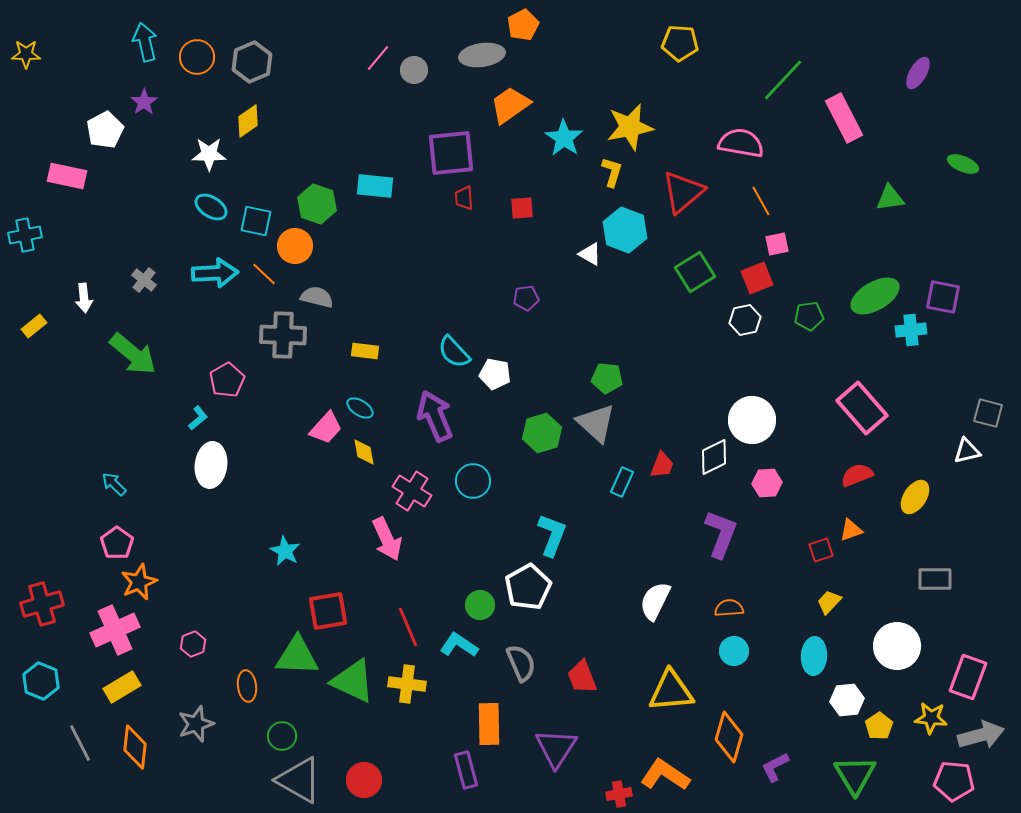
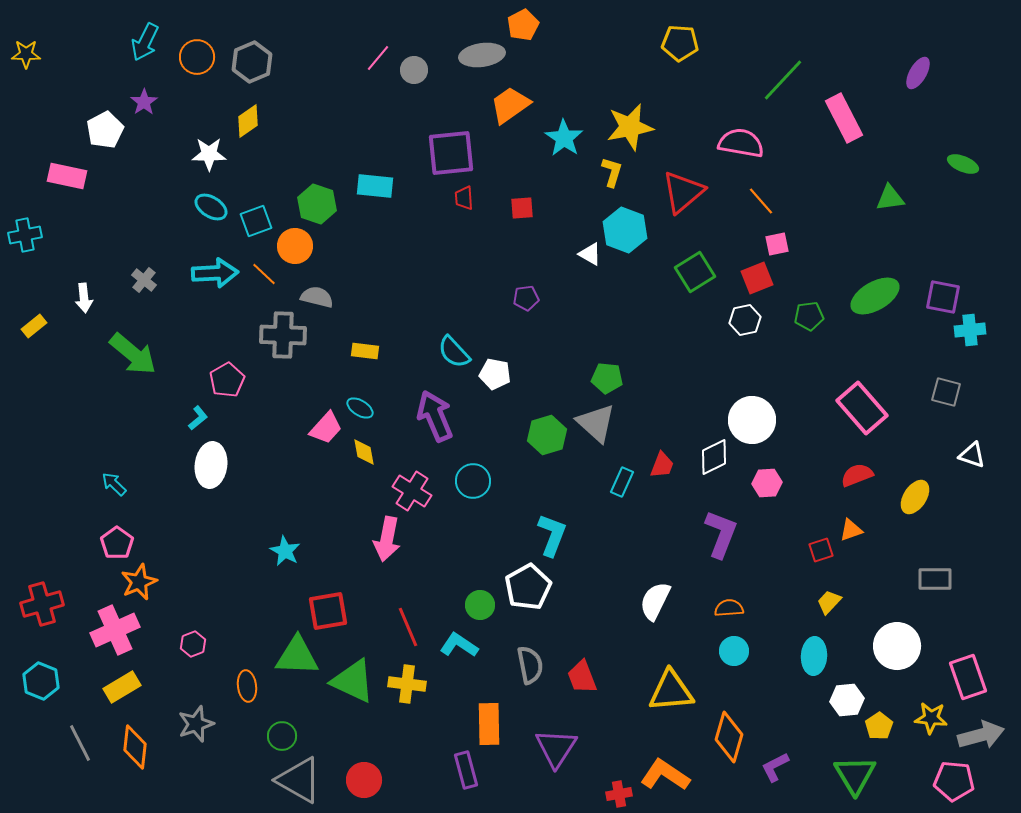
cyan arrow at (145, 42): rotated 141 degrees counterclockwise
orange line at (761, 201): rotated 12 degrees counterclockwise
cyan square at (256, 221): rotated 32 degrees counterclockwise
cyan cross at (911, 330): moved 59 px right
gray square at (988, 413): moved 42 px left, 21 px up
green hexagon at (542, 433): moved 5 px right, 2 px down
white triangle at (967, 451): moved 5 px right, 4 px down; rotated 32 degrees clockwise
pink arrow at (387, 539): rotated 36 degrees clockwise
gray semicircle at (521, 663): moved 9 px right, 2 px down; rotated 12 degrees clockwise
pink rectangle at (968, 677): rotated 39 degrees counterclockwise
